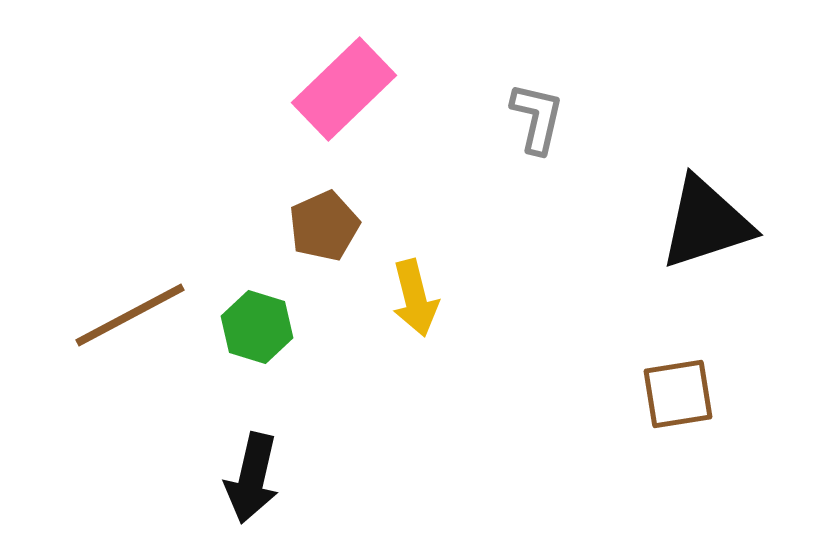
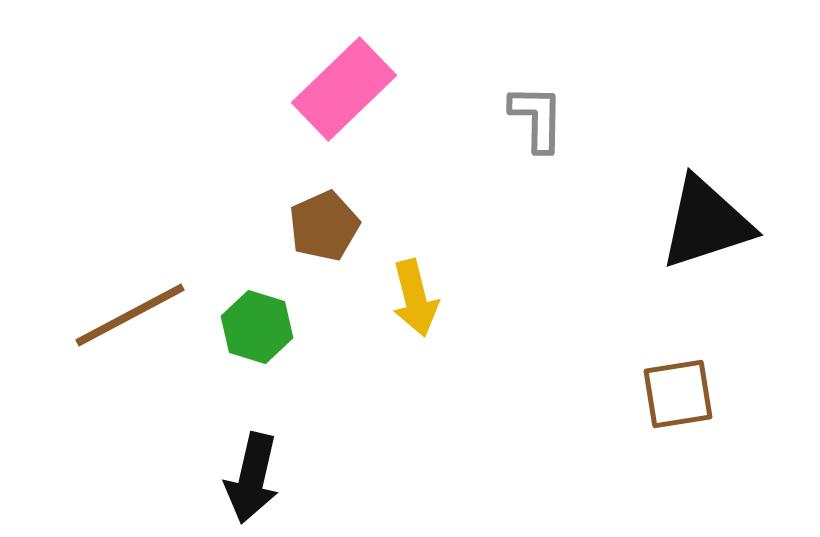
gray L-shape: rotated 12 degrees counterclockwise
